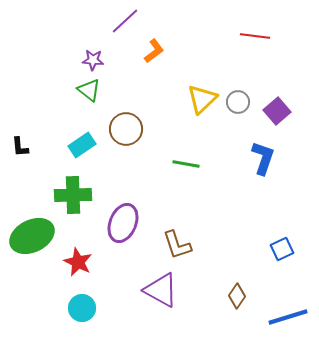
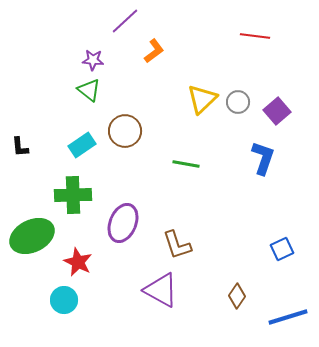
brown circle: moved 1 px left, 2 px down
cyan circle: moved 18 px left, 8 px up
